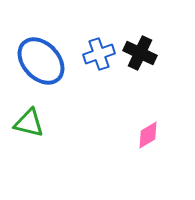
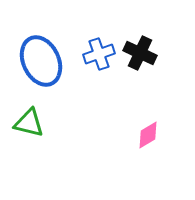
blue ellipse: rotated 18 degrees clockwise
